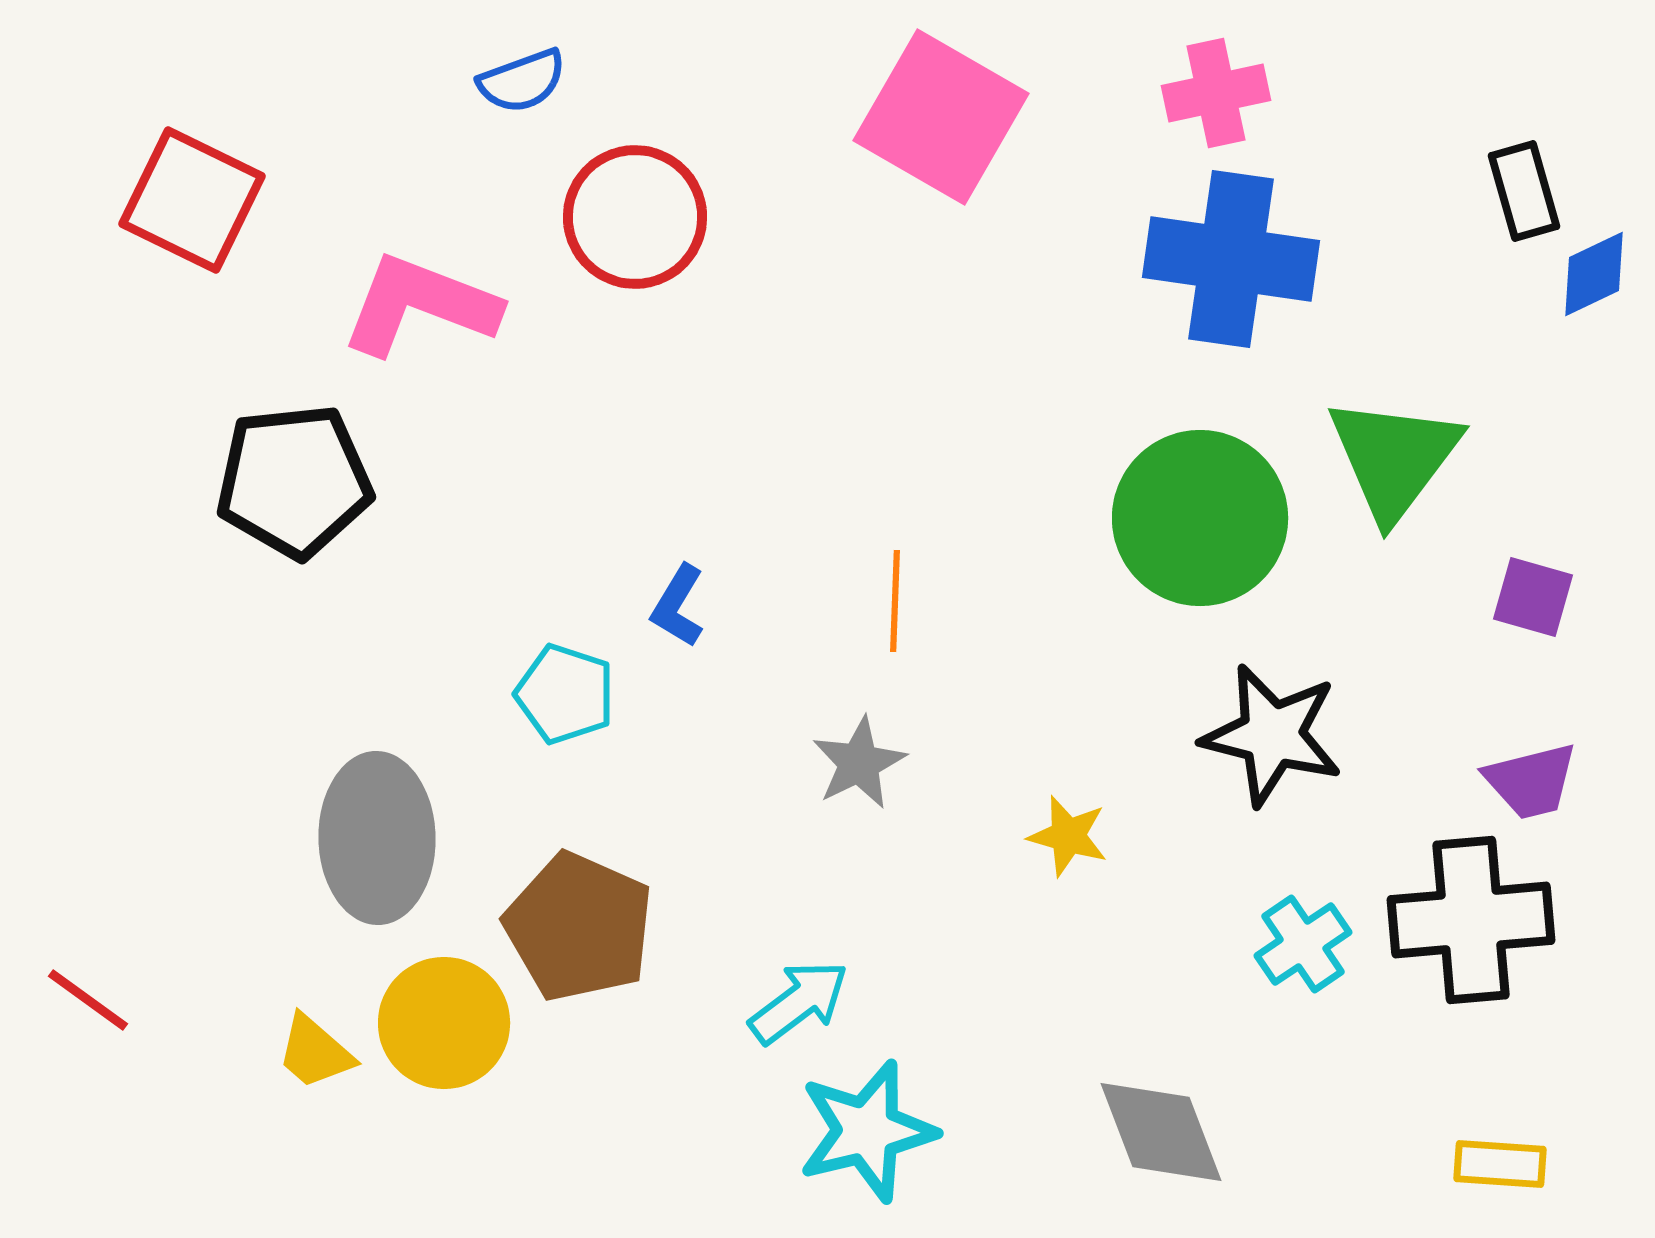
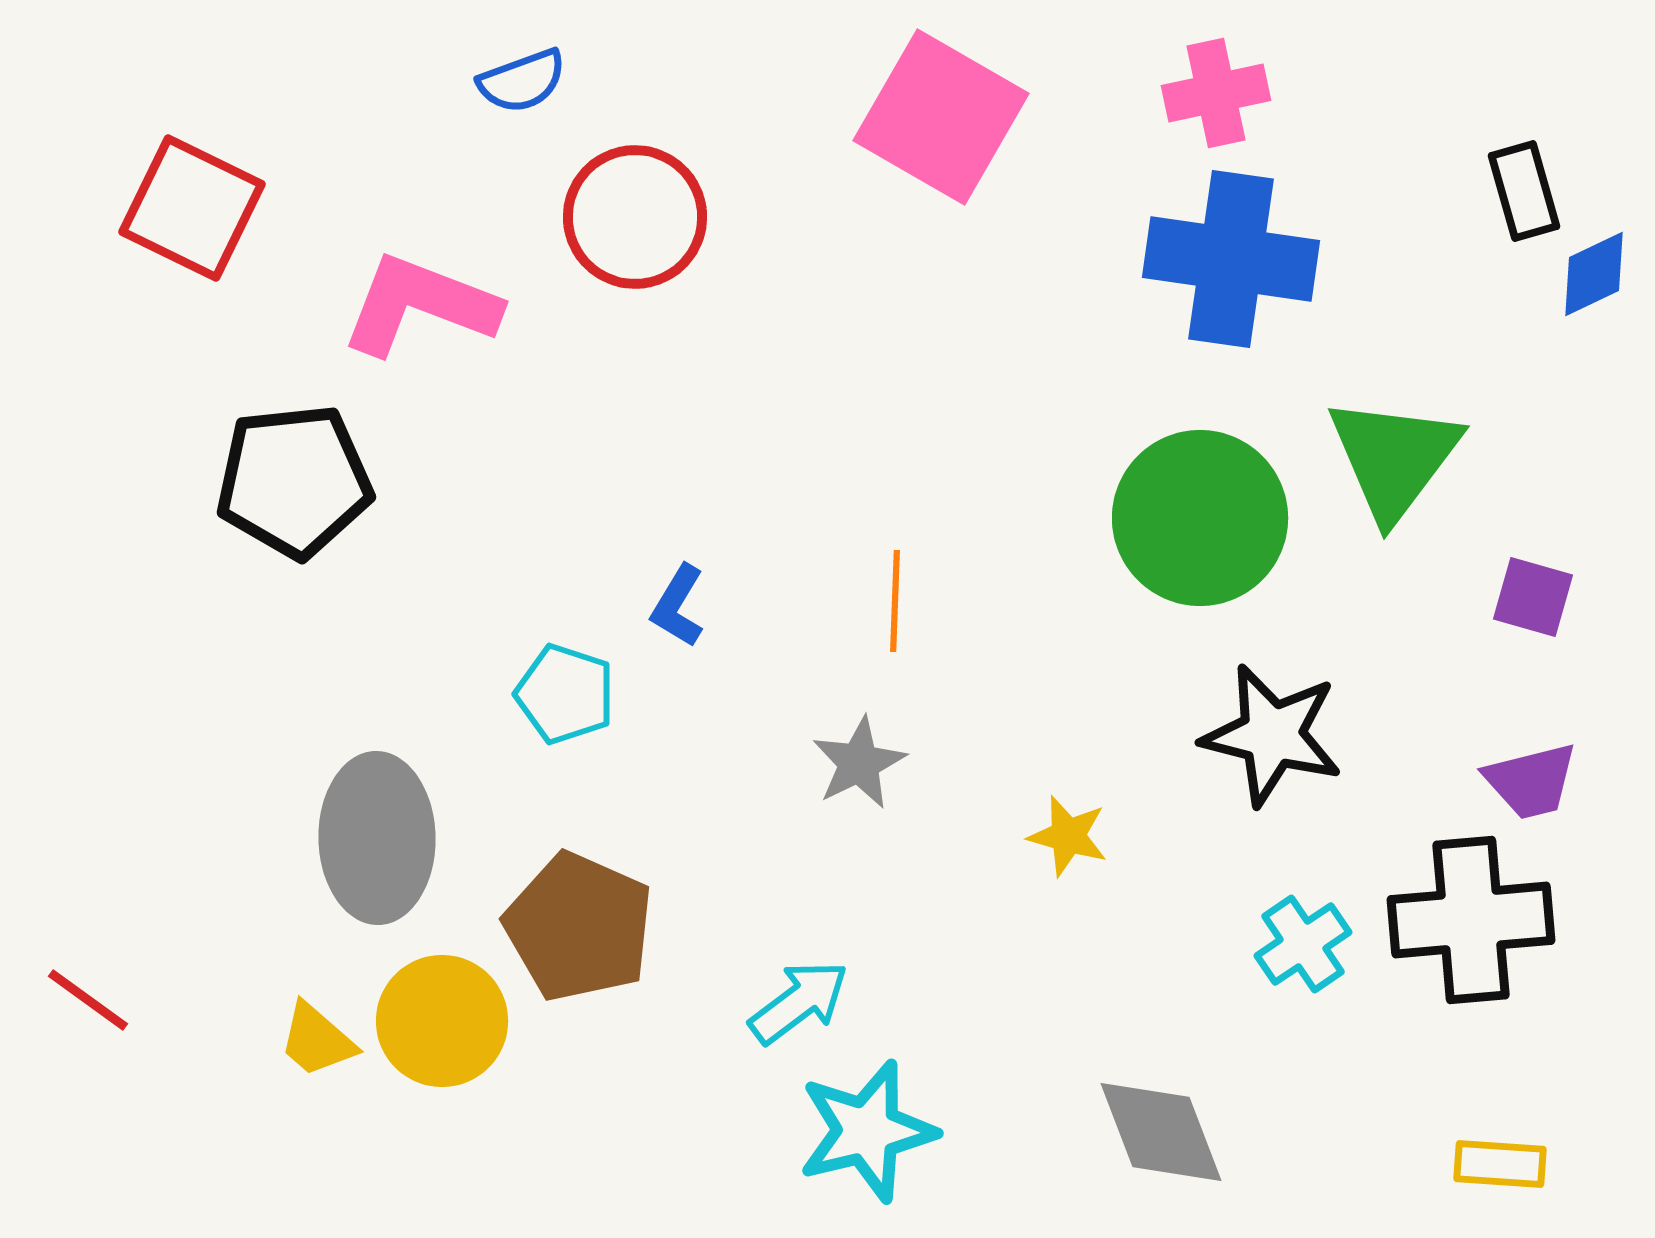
red square: moved 8 px down
yellow circle: moved 2 px left, 2 px up
yellow trapezoid: moved 2 px right, 12 px up
